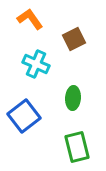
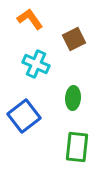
green rectangle: rotated 20 degrees clockwise
